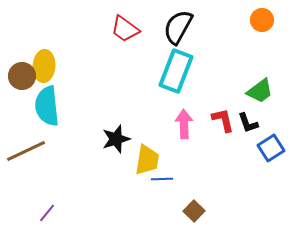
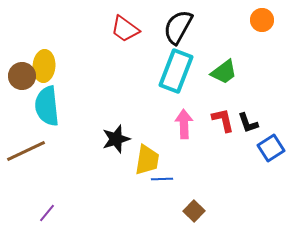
green trapezoid: moved 36 px left, 19 px up
